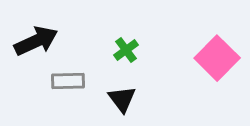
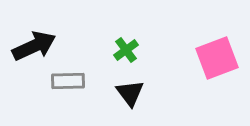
black arrow: moved 2 px left, 5 px down
pink square: rotated 24 degrees clockwise
black triangle: moved 8 px right, 6 px up
